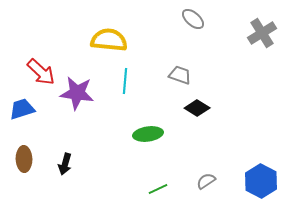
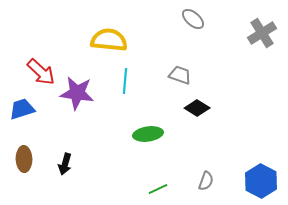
gray semicircle: rotated 144 degrees clockwise
